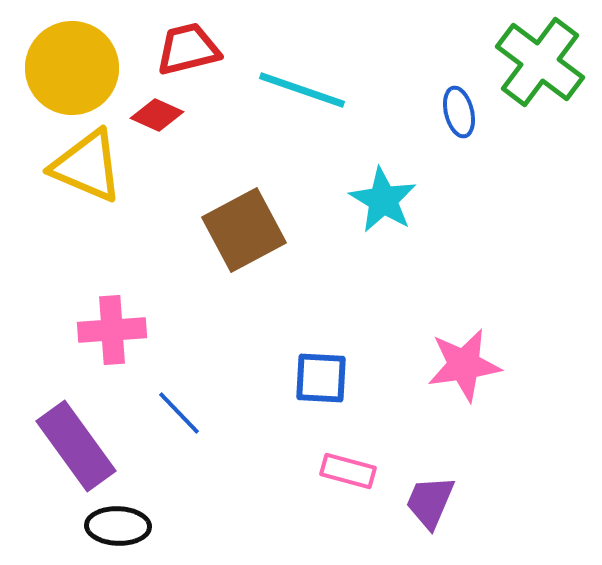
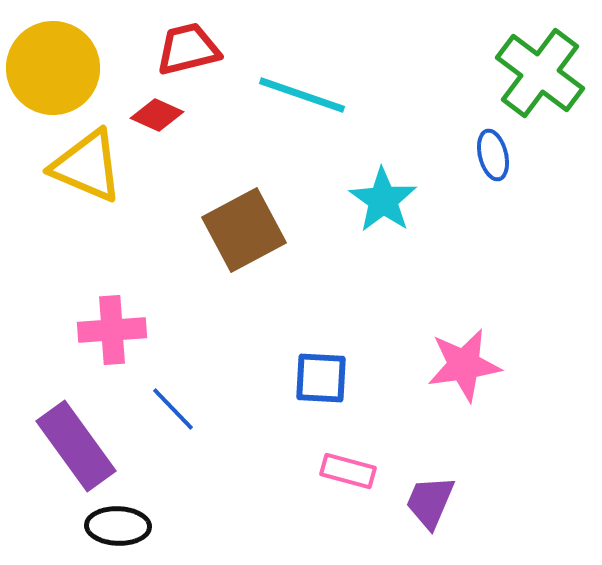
green cross: moved 11 px down
yellow circle: moved 19 px left
cyan line: moved 5 px down
blue ellipse: moved 34 px right, 43 px down
cyan star: rotated 4 degrees clockwise
blue line: moved 6 px left, 4 px up
